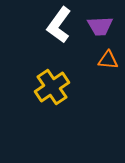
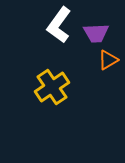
purple trapezoid: moved 4 px left, 7 px down
orange triangle: rotated 35 degrees counterclockwise
